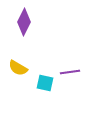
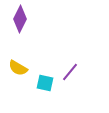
purple diamond: moved 4 px left, 3 px up
purple line: rotated 42 degrees counterclockwise
